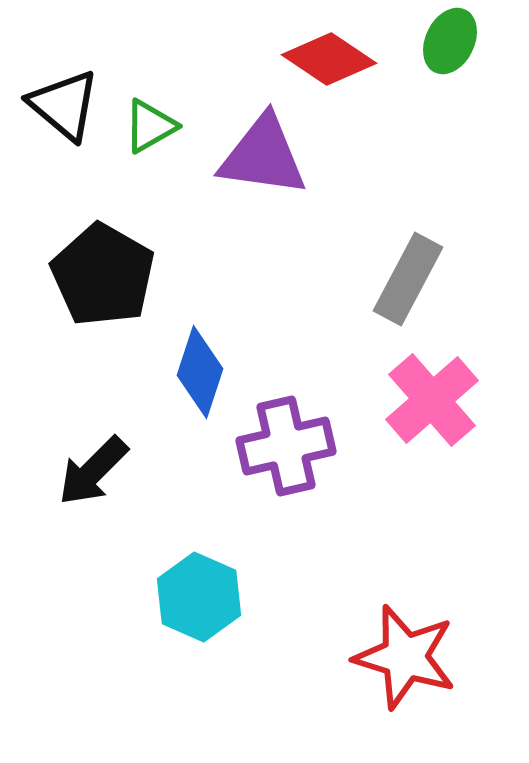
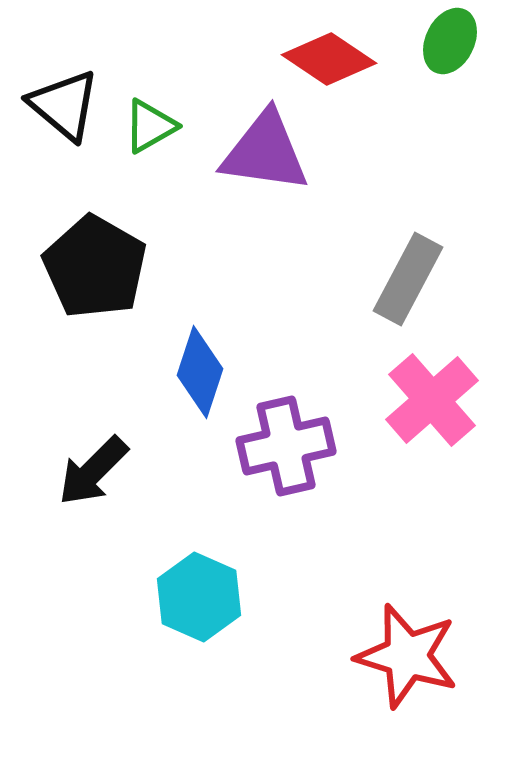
purple triangle: moved 2 px right, 4 px up
black pentagon: moved 8 px left, 8 px up
red star: moved 2 px right, 1 px up
